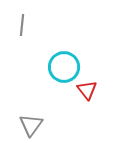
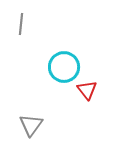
gray line: moved 1 px left, 1 px up
